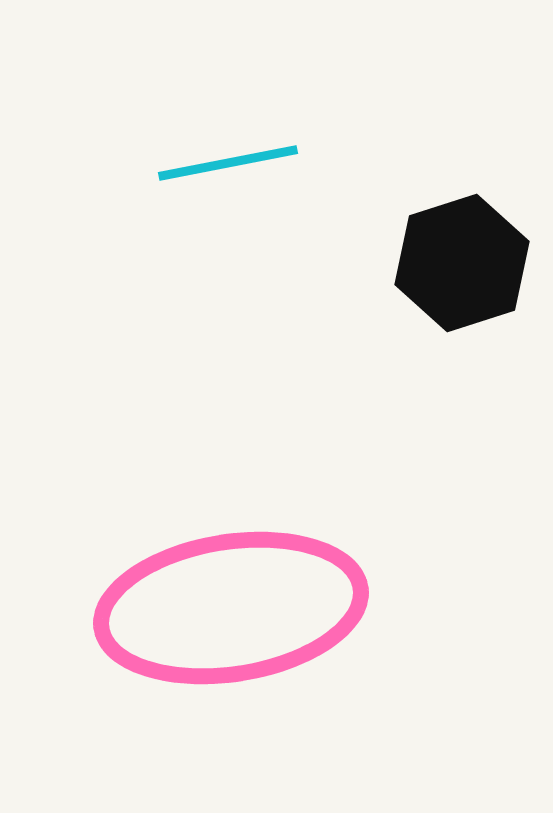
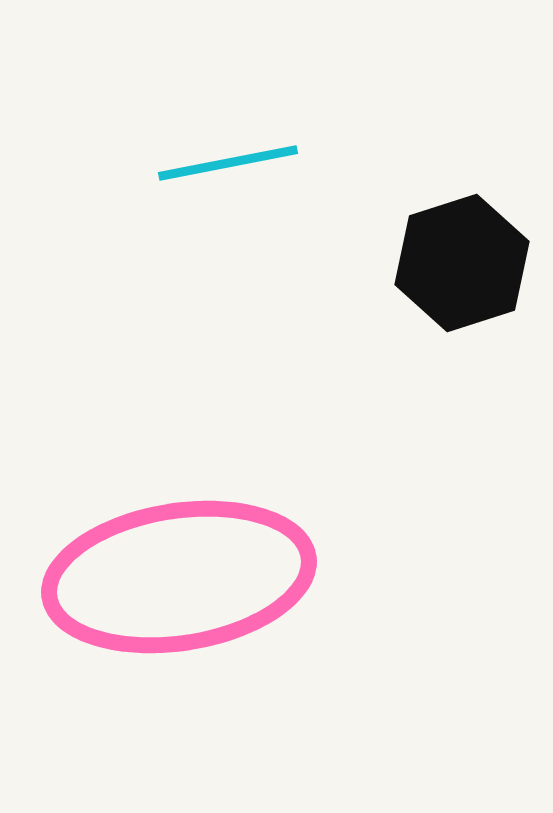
pink ellipse: moved 52 px left, 31 px up
